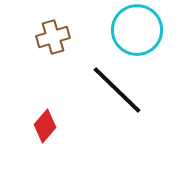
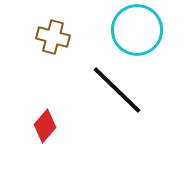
brown cross: rotated 32 degrees clockwise
